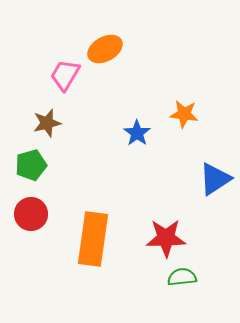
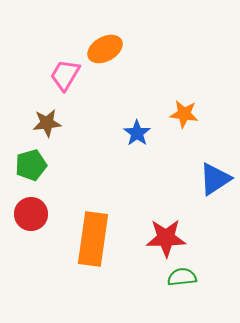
brown star: rotated 8 degrees clockwise
